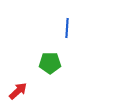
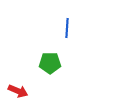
red arrow: rotated 66 degrees clockwise
